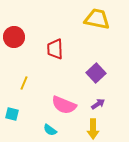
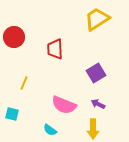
yellow trapezoid: rotated 44 degrees counterclockwise
purple square: rotated 12 degrees clockwise
purple arrow: rotated 120 degrees counterclockwise
